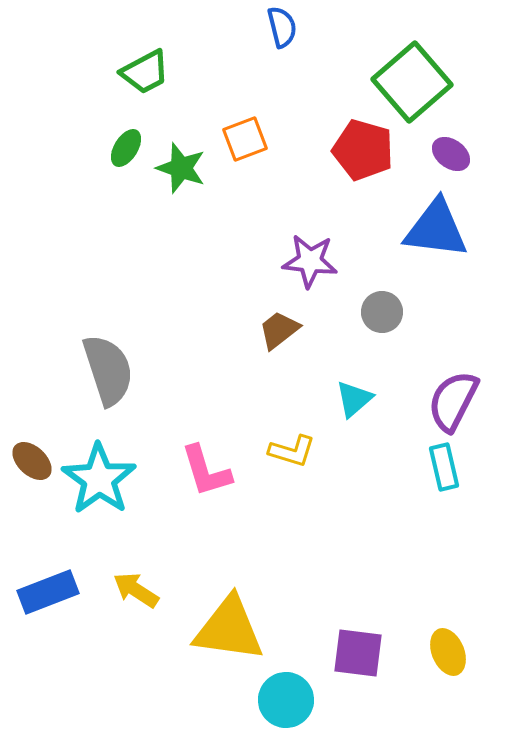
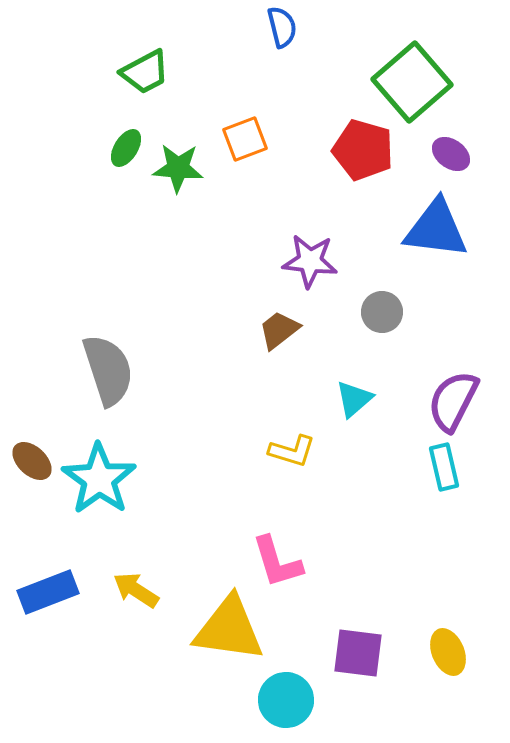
green star: moved 3 px left; rotated 15 degrees counterclockwise
pink L-shape: moved 71 px right, 91 px down
